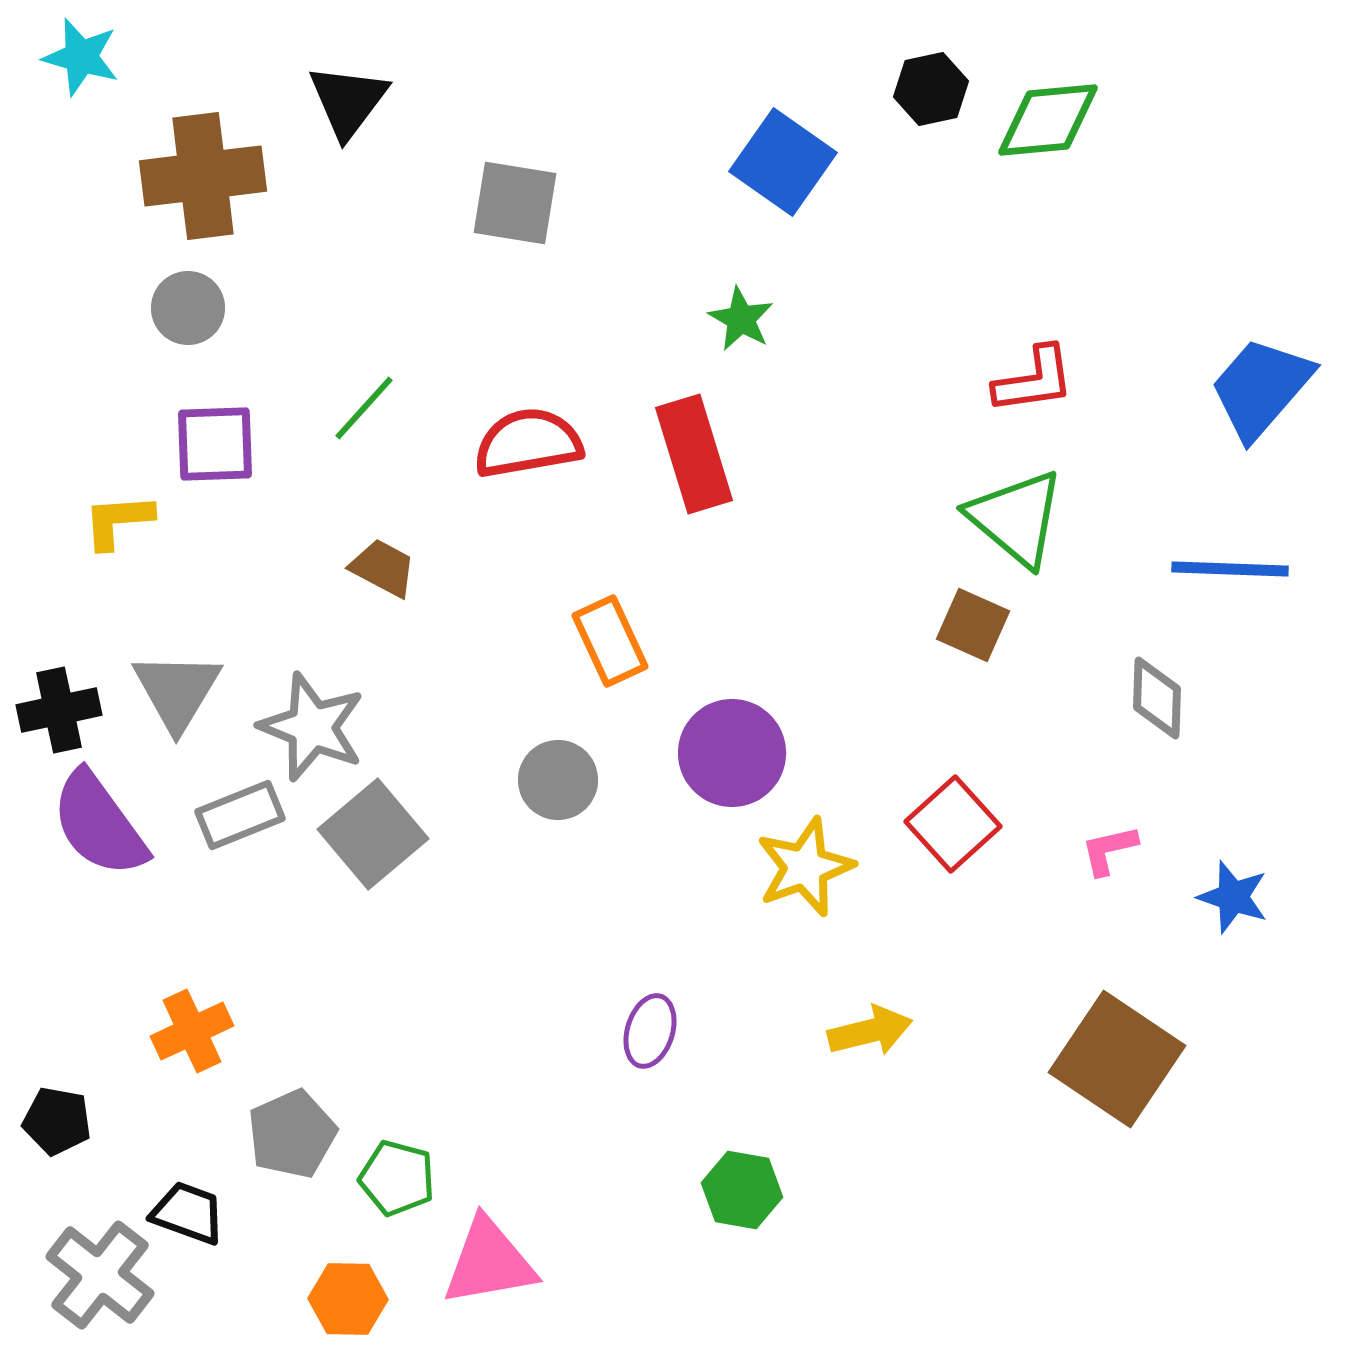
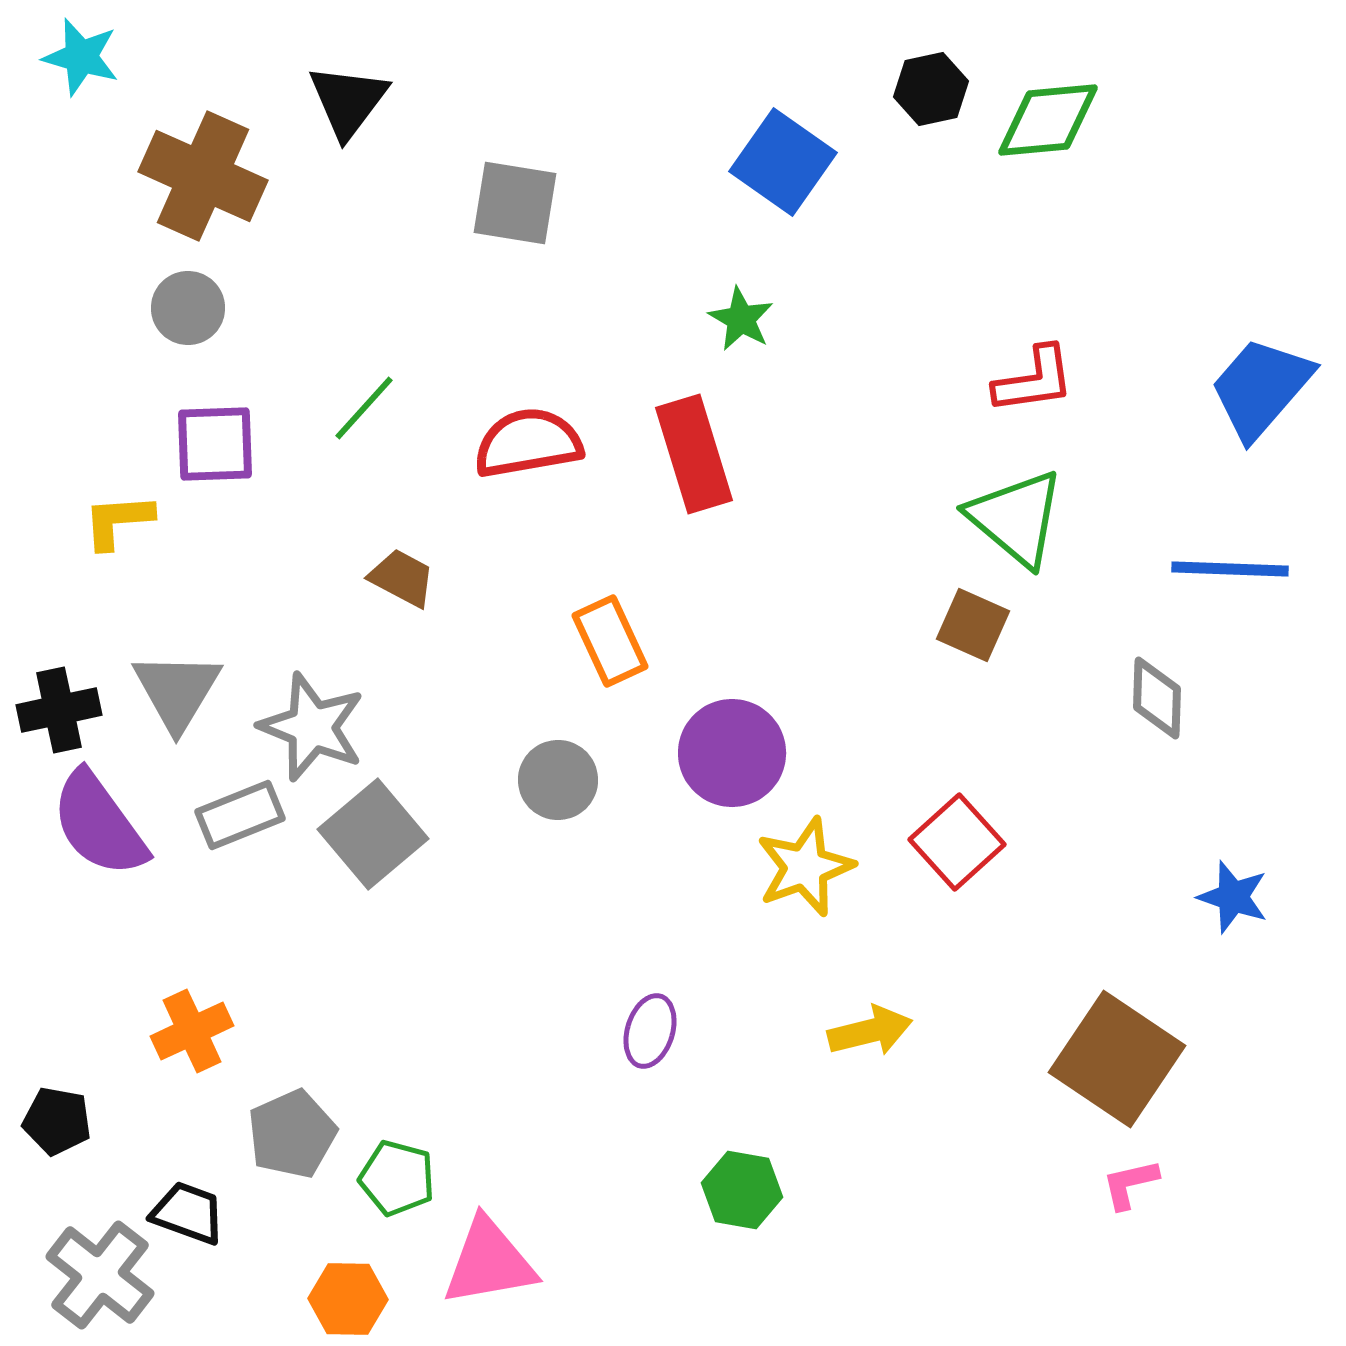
brown cross at (203, 176): rotated 31 degrees clockwise
brown trapezoid at (383, 568): moved 19 px right, 10 px down
red square at (953, 824): moved 4 px right, 18 px down
pink L-shape at (1109, 850): moved 21 px right, 334 px down
